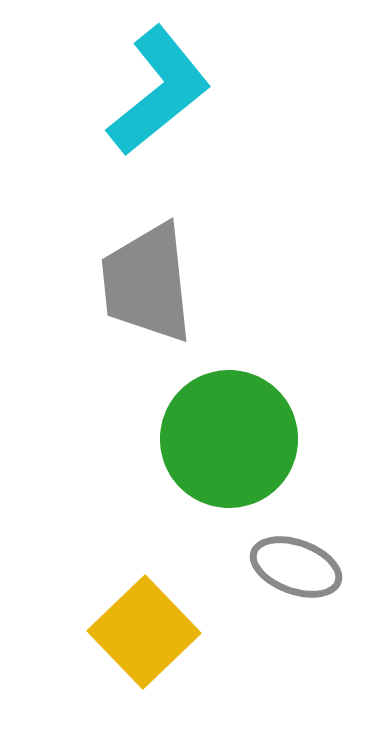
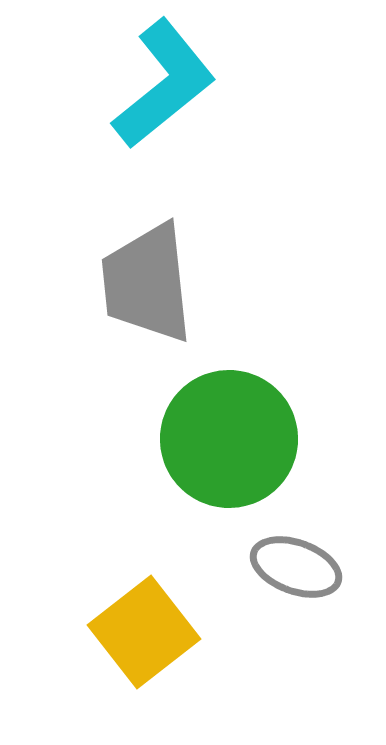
cyan L-shape: moved 5 px right, 7 px up
yellow square: rotated 6 degrees clockwise
